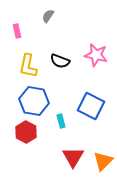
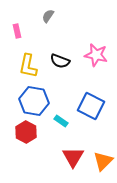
cyan rectangle: rotated 40 degrees counterclockwise
